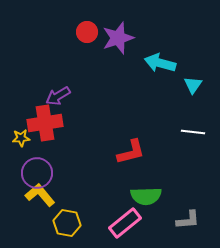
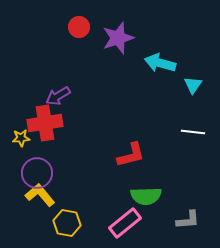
red circle: moved 8 px left, 5 px up
red L-shape: moved 3 px down
